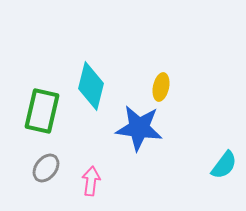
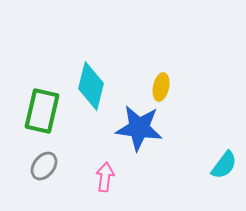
gray ellipse: moved 2 px left, 2 px up
pink arrow: moved 14 px right, 4 px up
